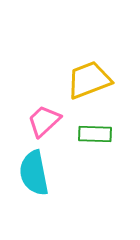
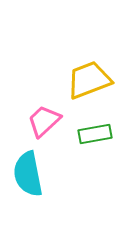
green rectangle: rotated 12 degrees counterclockwise
cyan semicircle: moved 6 px left, 1 px down
